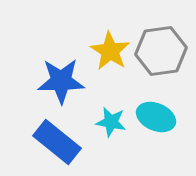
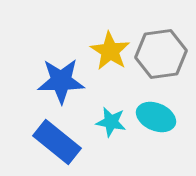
gray hexagon: moved 3 px down
